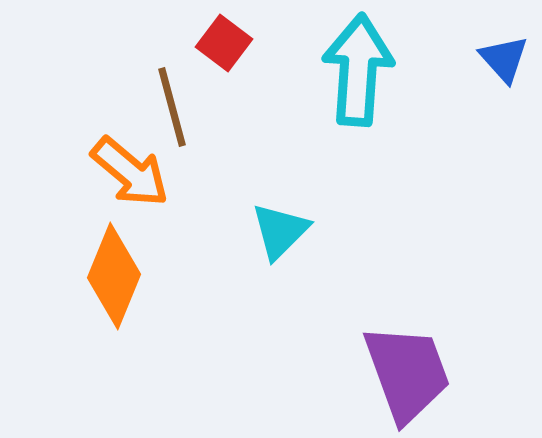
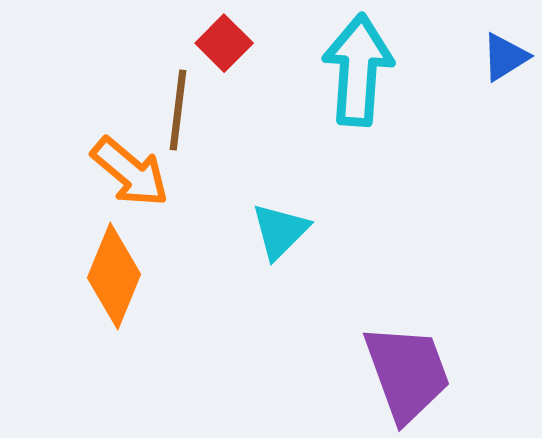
red square: rotated 8 degrees clockwise
blue triangle: moved 1 px right, 2 px up; rotated 40 degrees clockwise
brown line: moved 6 px right, 3 px down; rotated 22 degrees clockwise
